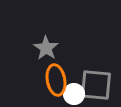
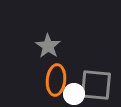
gray star: moved 2 px right, 2 px up
orange ellipse: rotated 16 degrees clockwise
